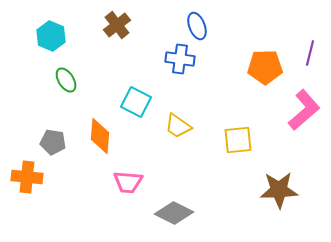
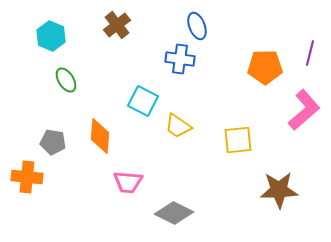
cyan square: moved 7 px right, 1 px up
